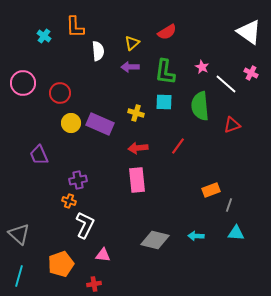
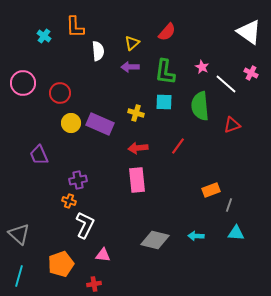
red semicircle: rotated 18 degrees counterclockwise
